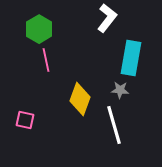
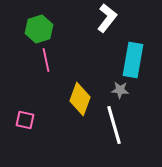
green hexagon: rotated 12 degrees clockwise
cyan rectangle: moved 2 px right, 2 px down
